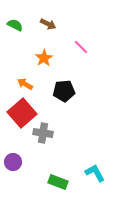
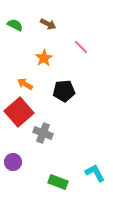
red square: moved 3 px left, 1 px up
gray cross: rotated 12 degrees clockwise
